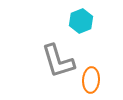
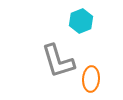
orange ellipse: moved 1 px up
